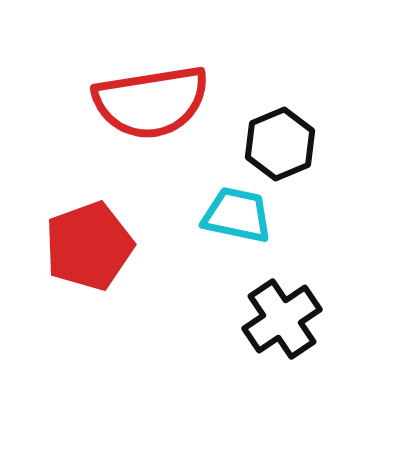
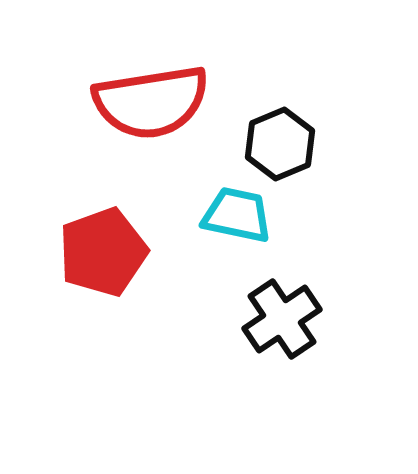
red pentagon: moved 14 px right, 6 px down
